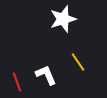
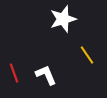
yellow line: moved 9 px right, 7 px up
red line: moved 3 px left, 9 px up
